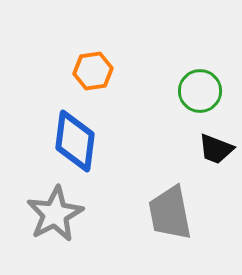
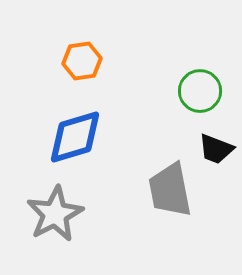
orange hexagon: moved 11 px left, 10 px up
blue diamond: moved 4 px up; rotated 66 degrees clockwise
gray trapezoid: moved 23 px up
